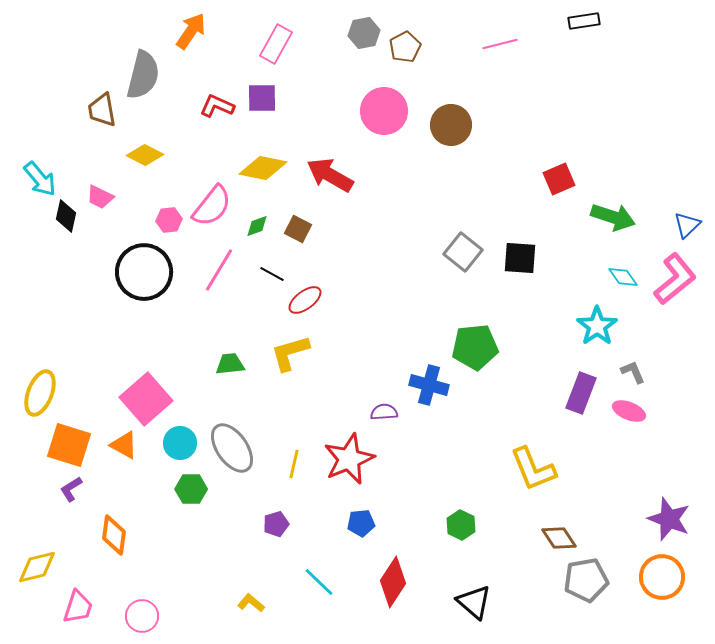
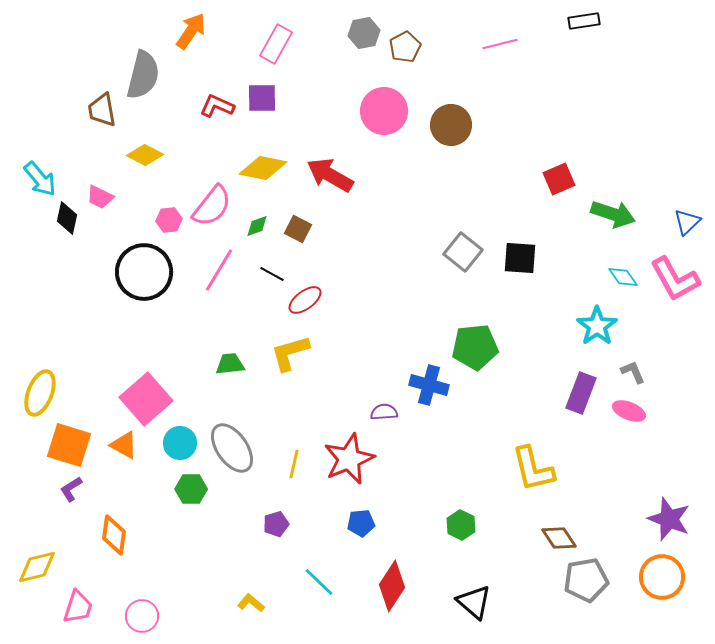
black diamond at (66, 216): moved 1 px right, 2 px down
green arrow at (613, 217): moved 3 px up
blue triangle at (687, 225): moved 3 px up
pink L-shape at (675, 279): rotated 100 degrees clockwise
yellow L-shape at (533, 469): rotated 9 degrees clockwise
red diamond at (393, 582): moved 1 px left, 4 px down
